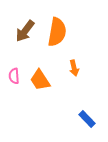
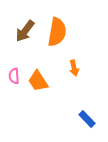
orange trapezoid: moved 2 px left, 1 px down
